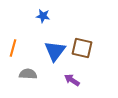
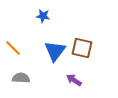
orange line: rotated 60 degrees counterclockwise
gray semicircle: moved 7 px left, 4 px down
purple arrow: moved 2 px right
